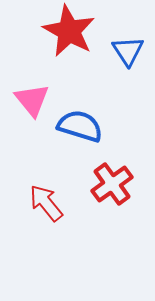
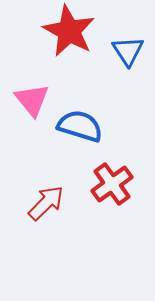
red arrow: rotated 84 degrees clockwise
